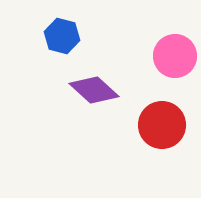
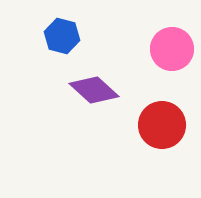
pink circle: moved 3 px left, 7 px up
